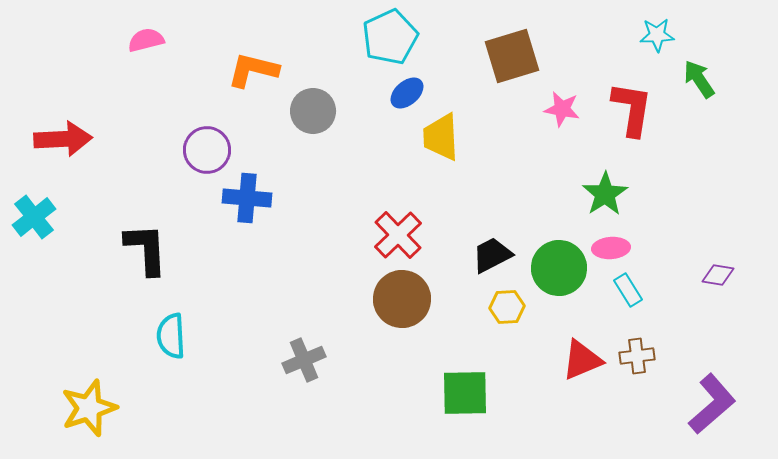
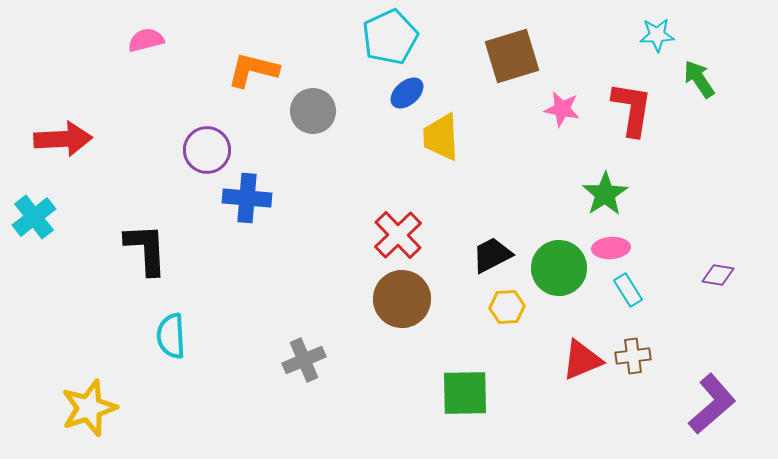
brown cross: moved 4 px left
